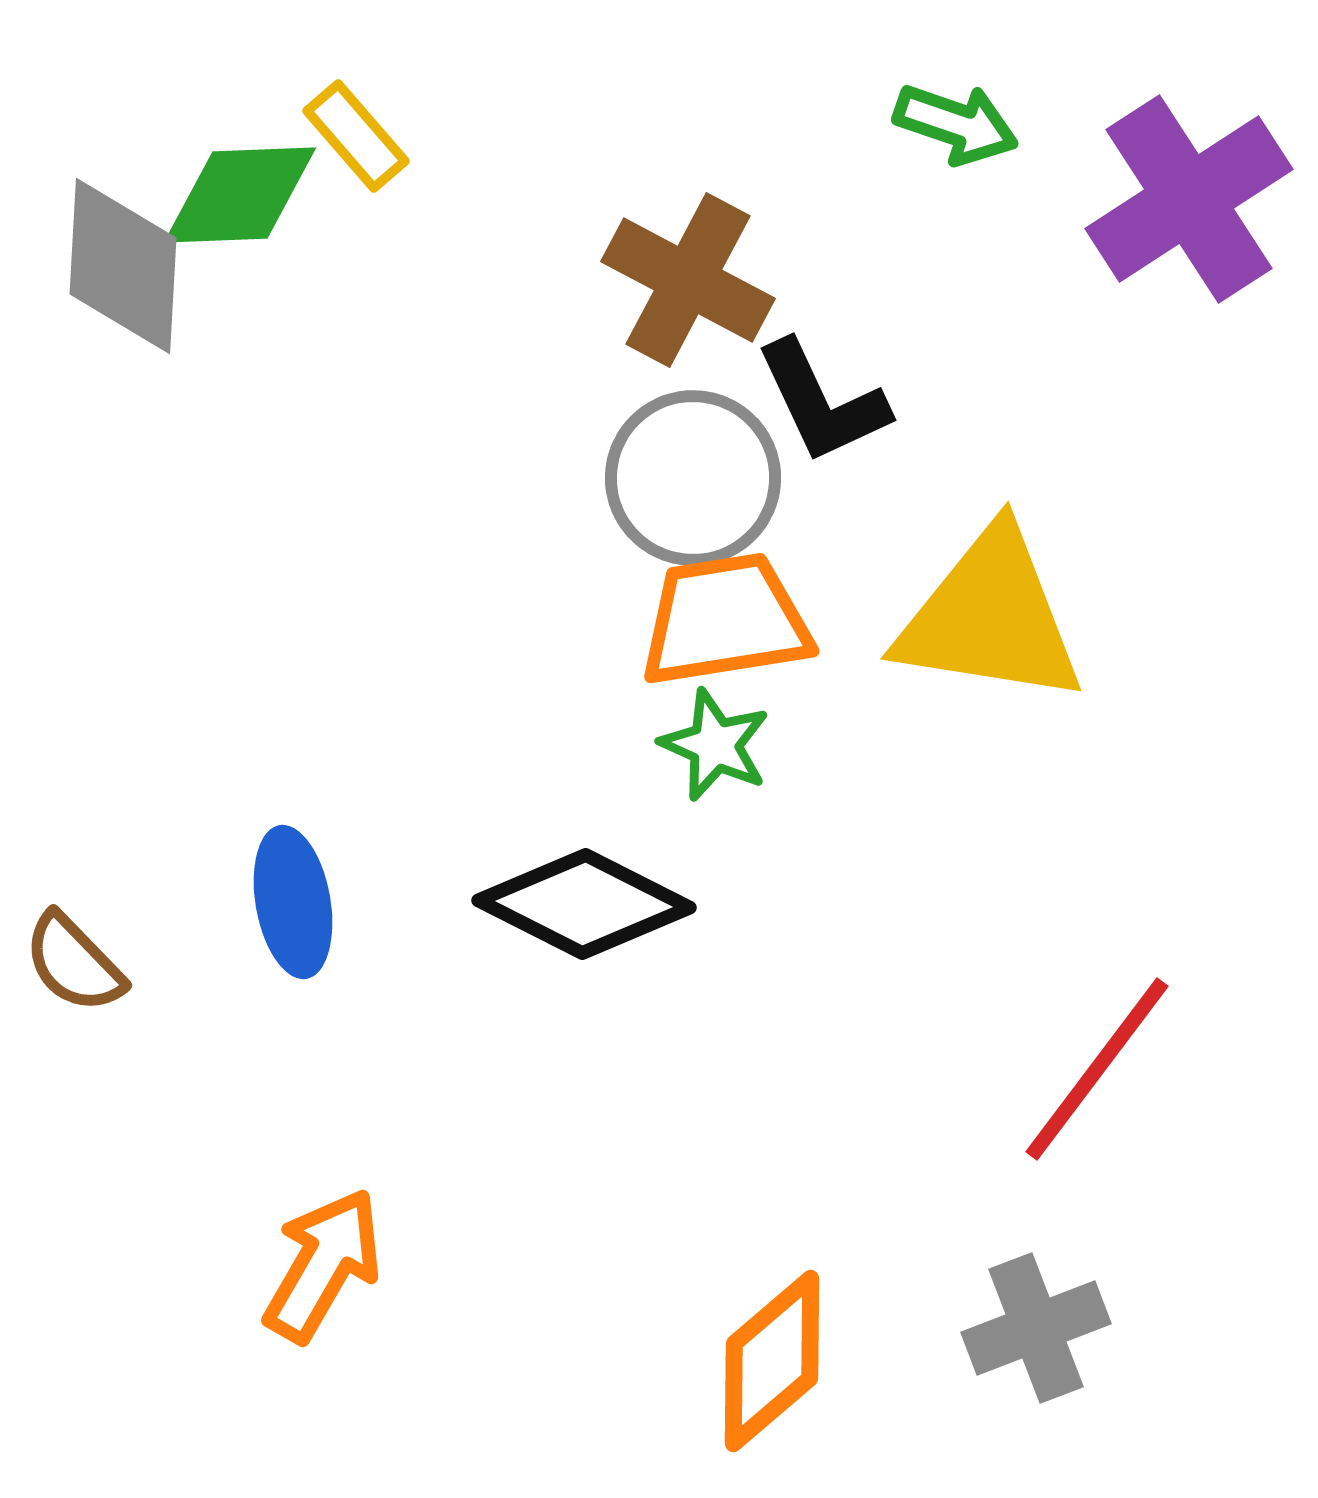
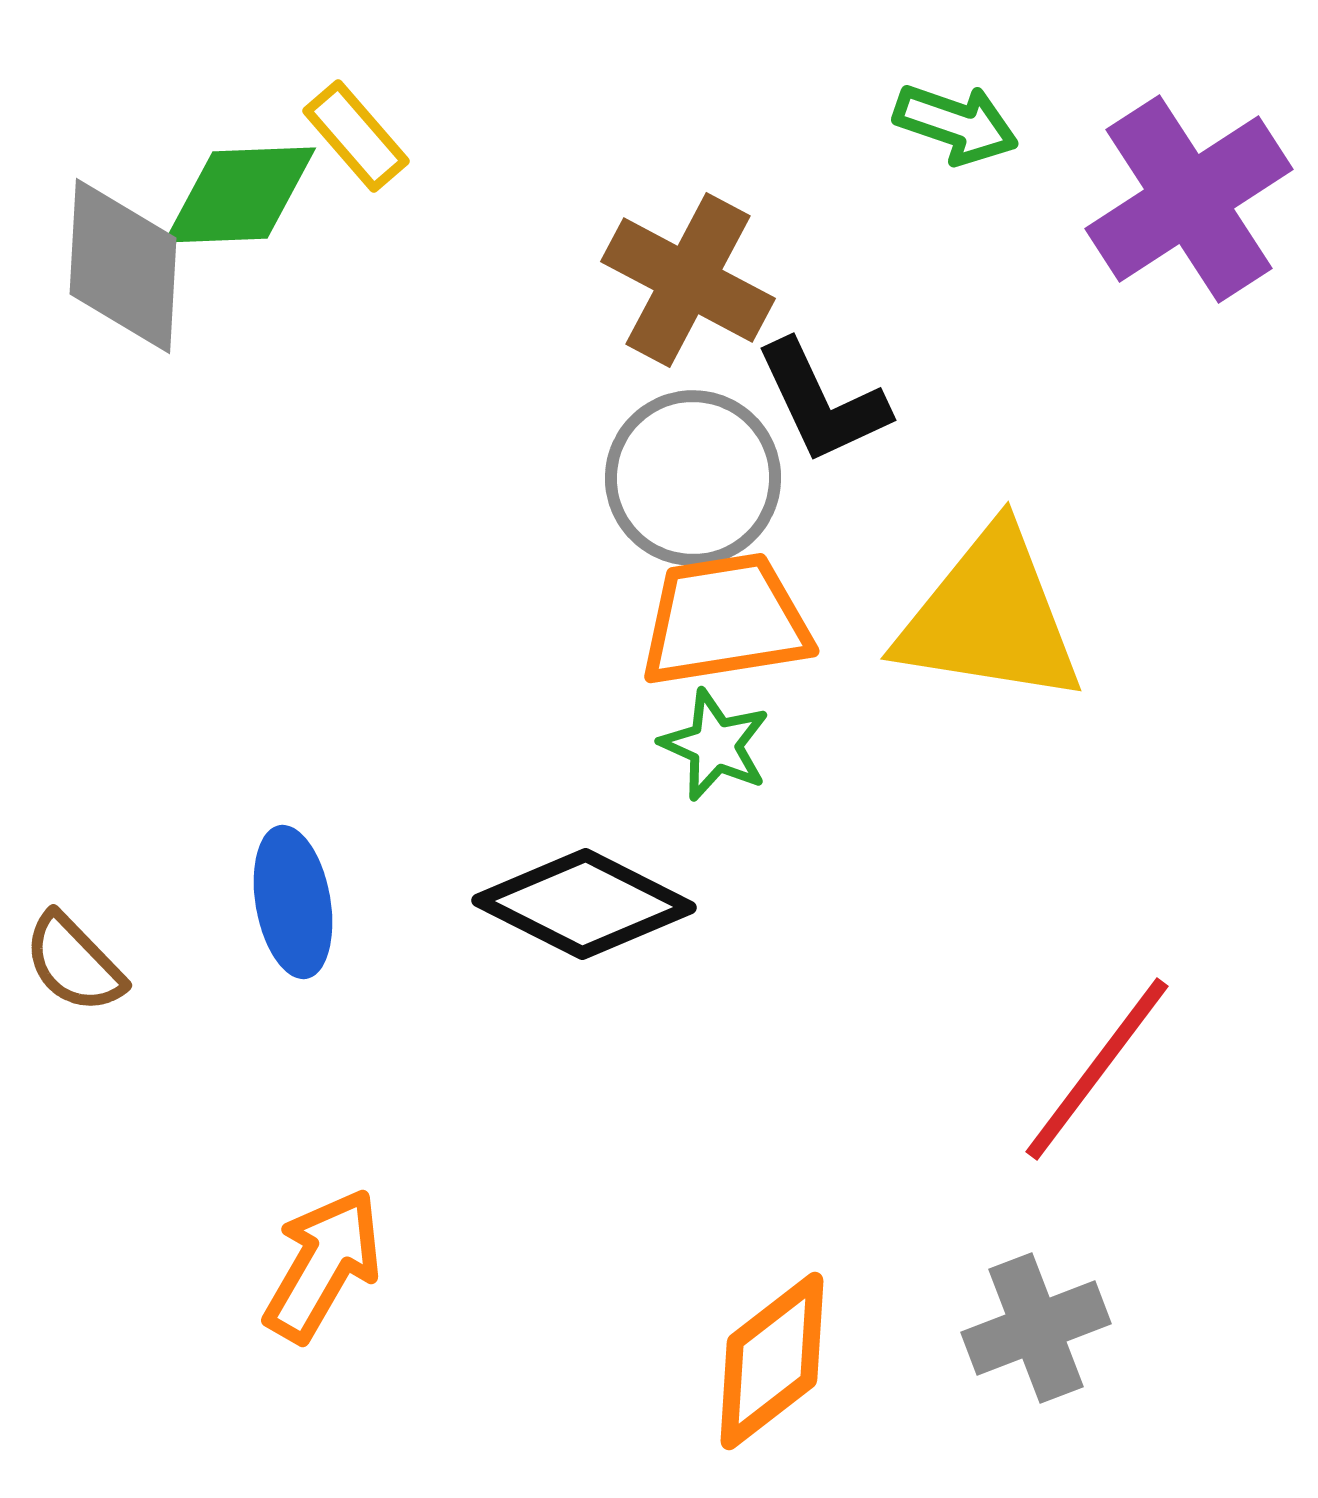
orange diamond: rotated 3 degrees clockwise
